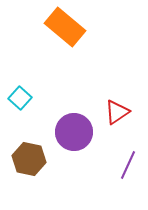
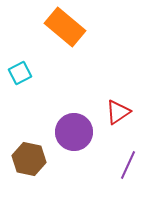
cyan square: moved 25 px up; rotated 20 degrees clockwise
red triangle: moved 1 px right
